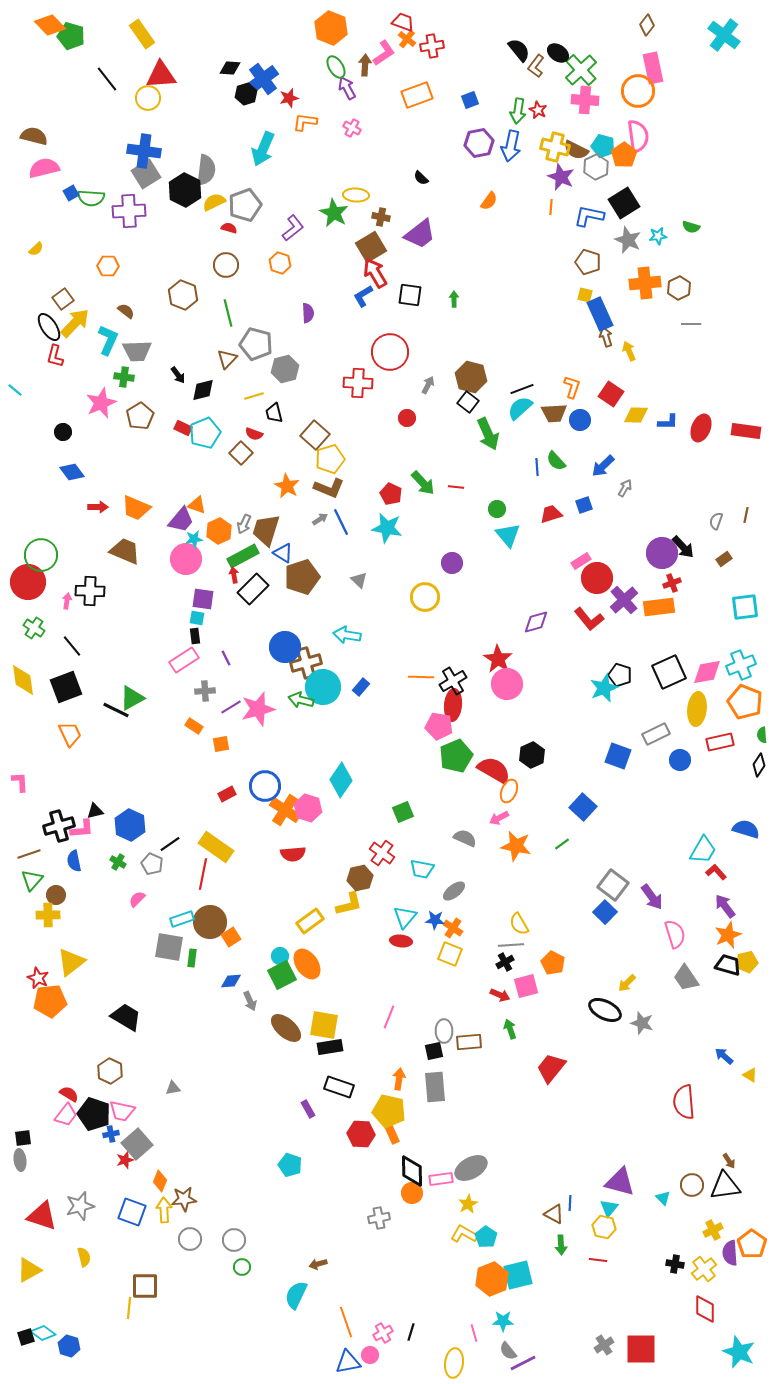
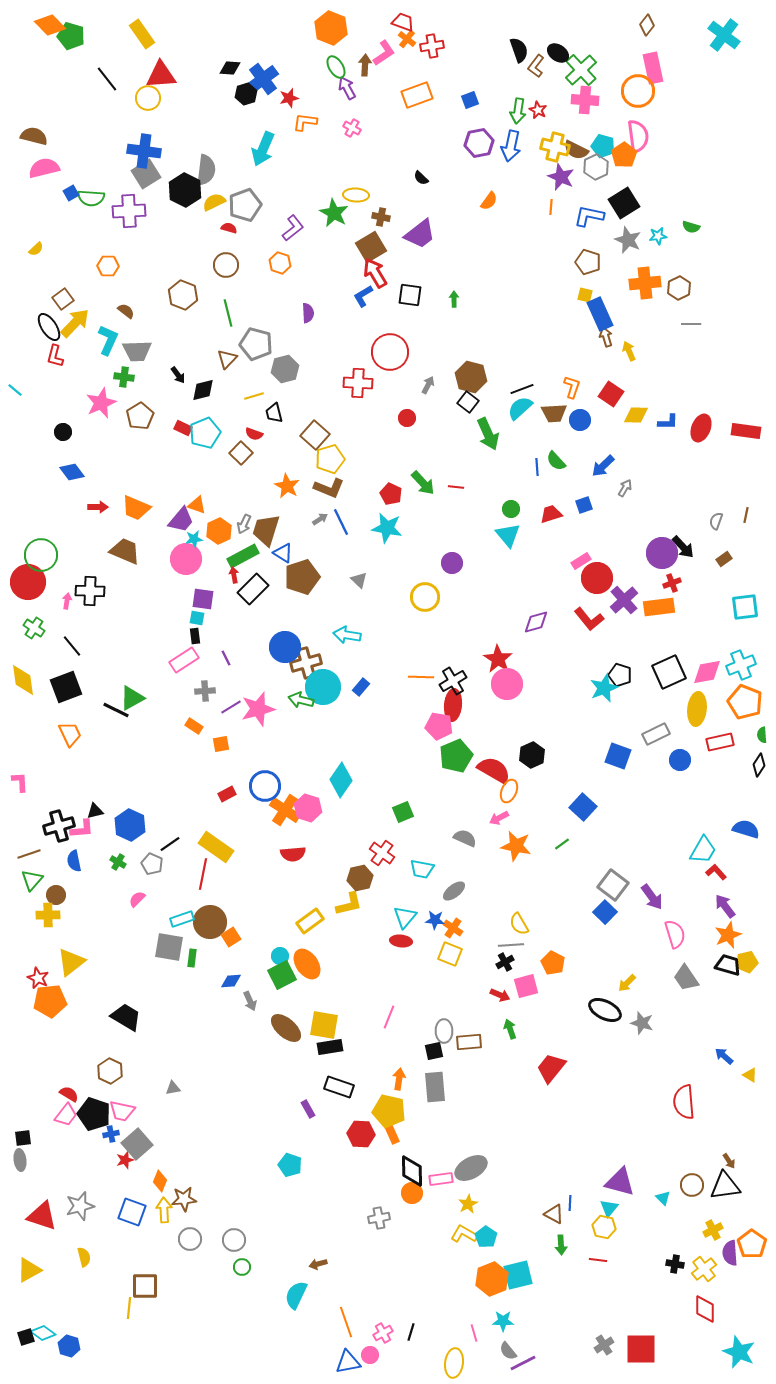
black semicircle at (519, 50): rotated 20 degrees clockwise
green circle at (497, 509): moved 14 px right
